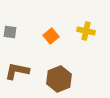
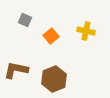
gray square: moved 15 px right, 12 px up; rotated 16 degrees clockwise
brown L-shape: moved 1 px left, 1 px up
brown hexagon: moved 5 px left
